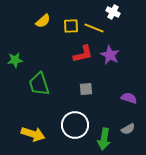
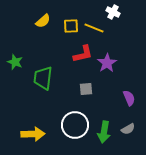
purple star: moved 3 px left, 8 px down; rotated 12 degrees clockwise
green star: moved 2 px down; rotated 28 degrees clockwise
green trapezoid: moved 4 px right, 6 px up; rotated 25 degrees clockwise
purple semicircle: rotated 49 degrees clockwise
yellow arrow: rotated 20 degrees counterclockwise
green arrow: moved 7 px up
